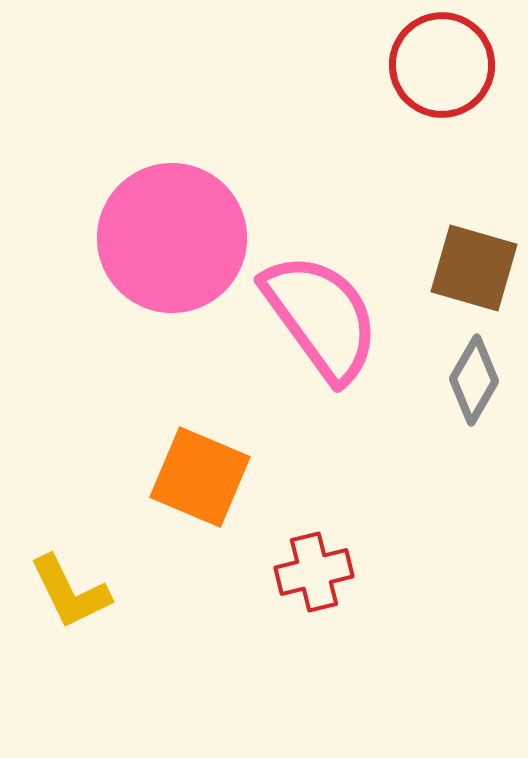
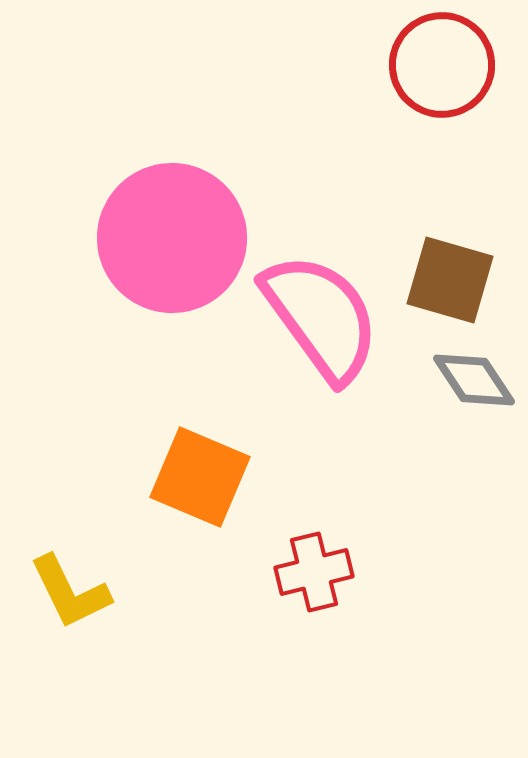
brown square: moved 24 px left, 12 px down
gray diamond: rotated 64 degrees counterclockwise
